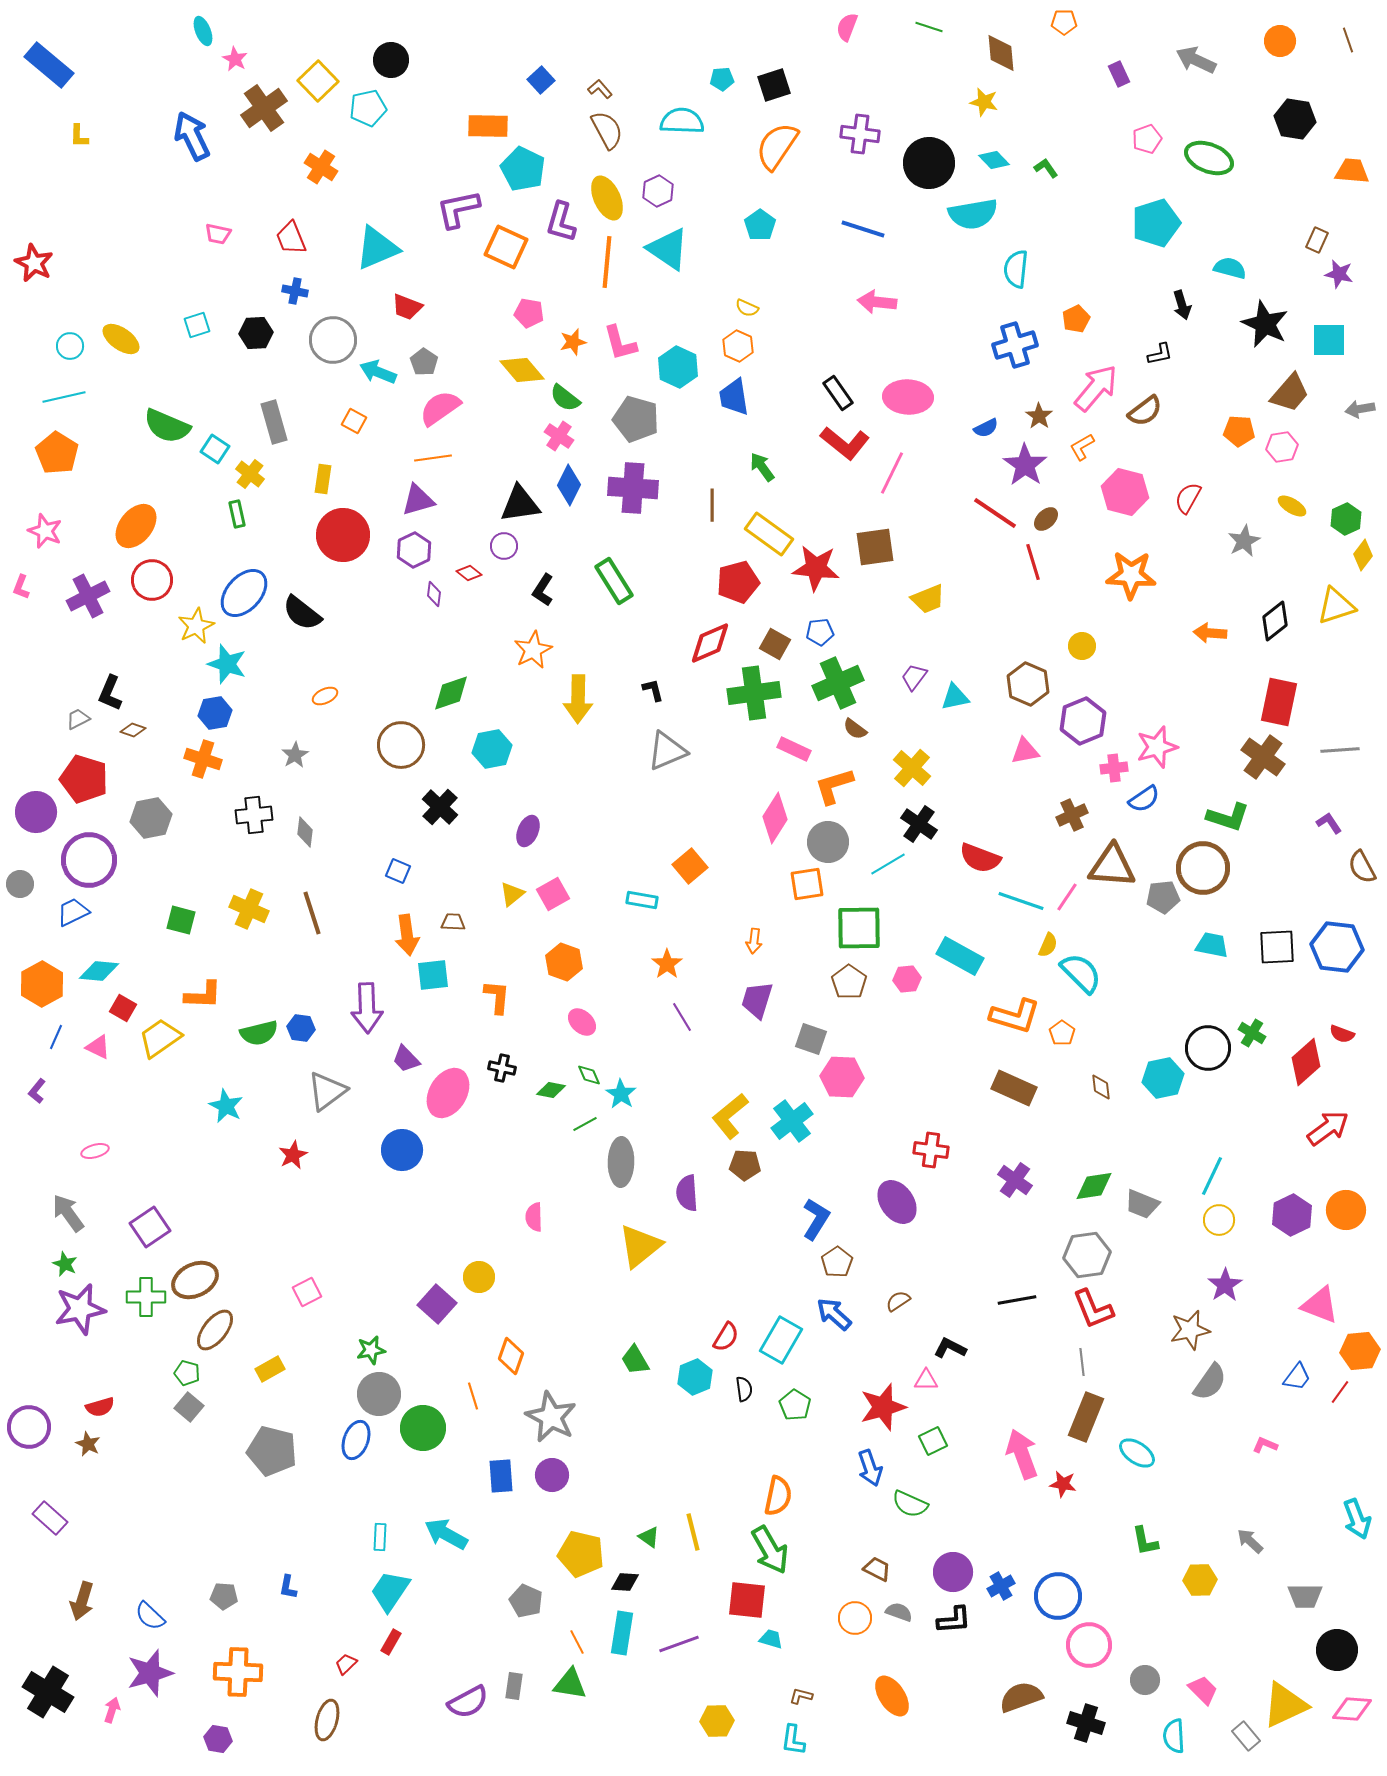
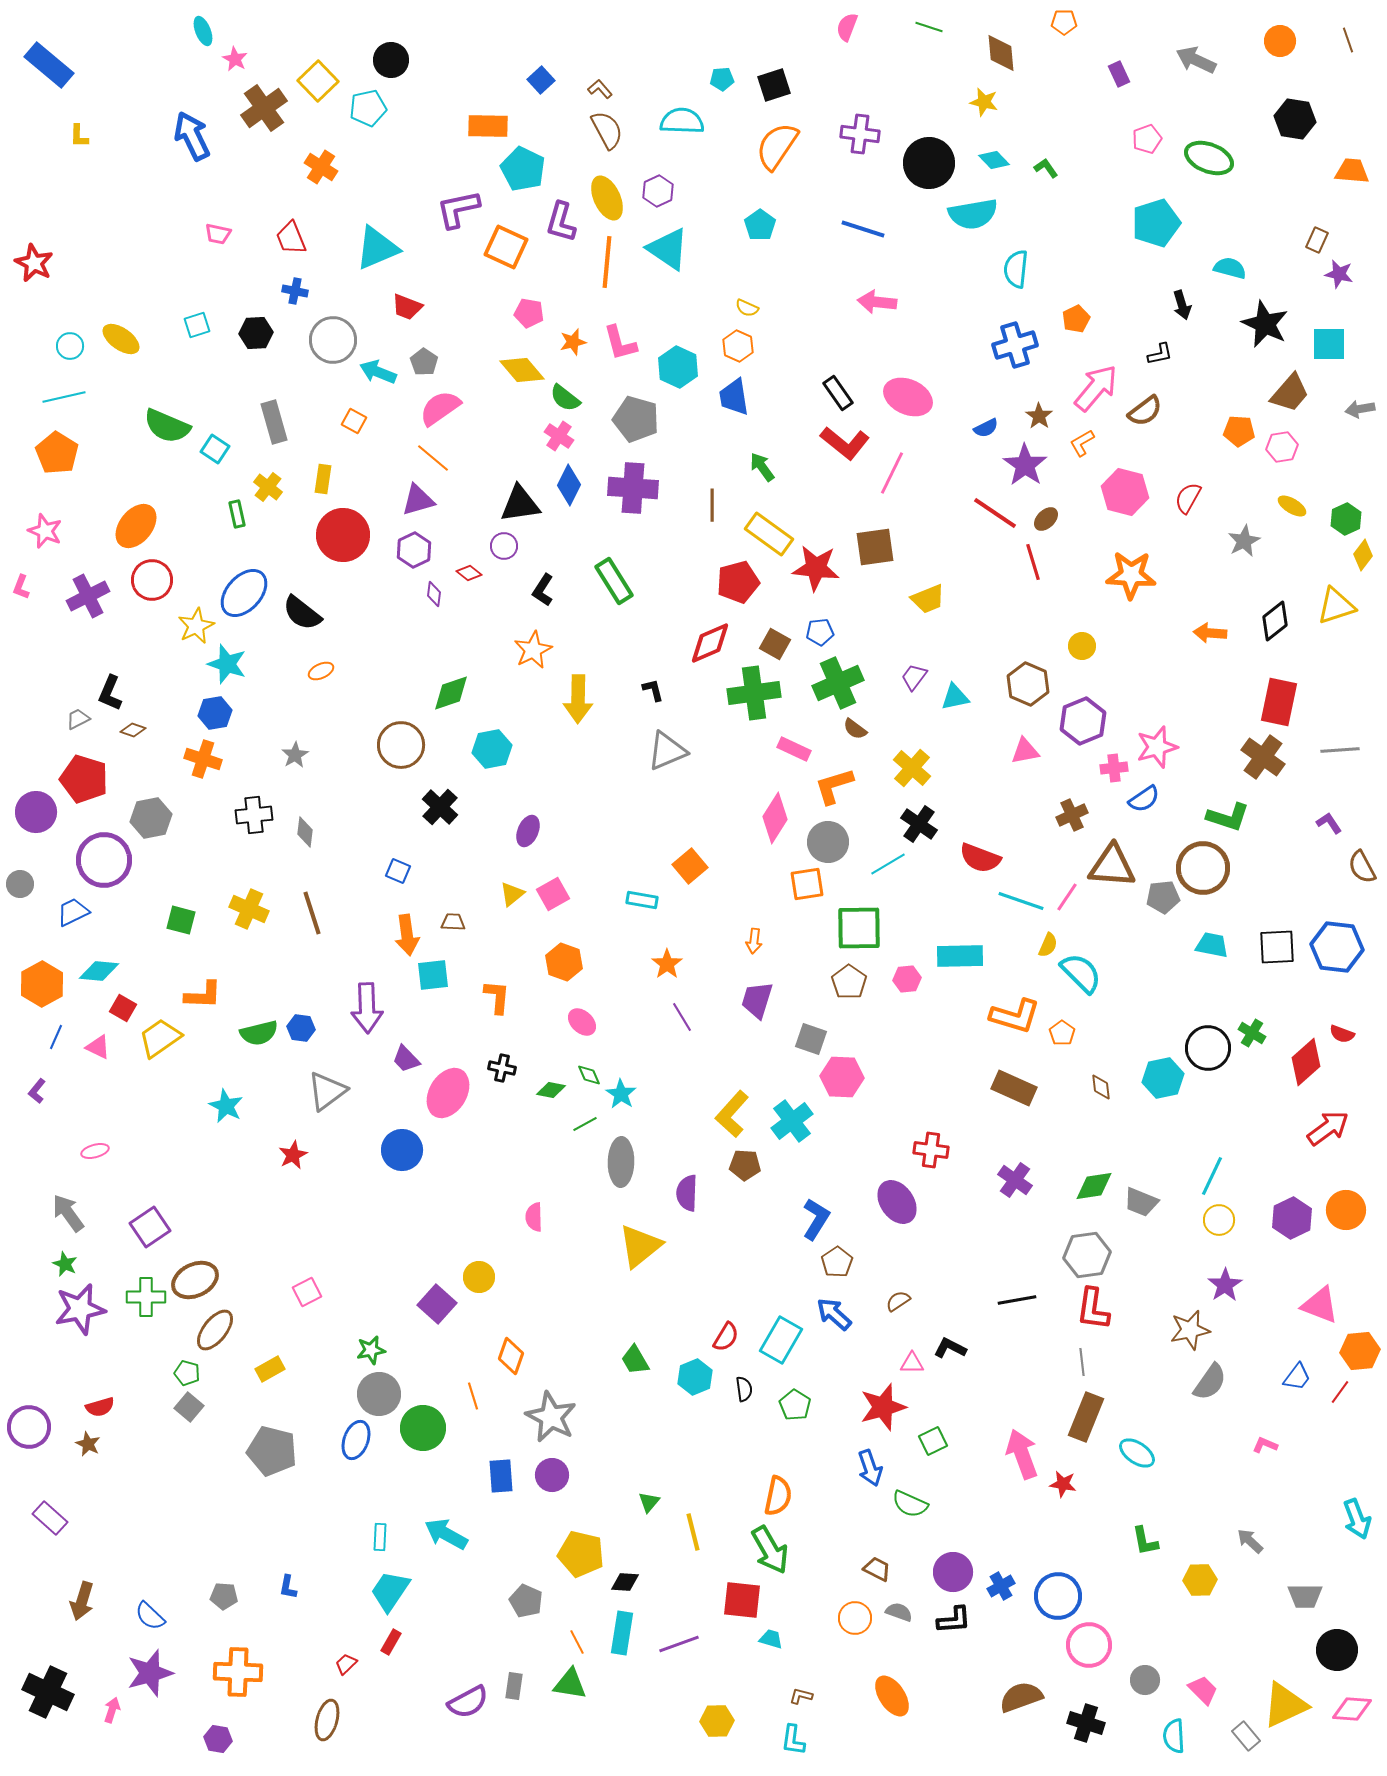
cyan square at (1329, 340): moved 4 px down
pink ellipse at (908, 397): rotated 21 degrees clockwise
orange L-shape at (1082, 447): moved 4 px up
orange line at (433, 458): rotated 48 degrees clockwise
yellow cross at (250, 474): moved 18 px right, 13 px down
orange ellipse at (325, 696): moved 4 px left, 25 px up
purple circle at (89, 860): moved 15 px right
cyan rectangle at (960, 956): rotated 30 degrees counterclockwise
yellow L-shape at (730, 1116): moved 2 px right, 2 px up; rotated 9 degrees counterclockwise
purple semicircle at (687, 1193): rotated 6 degrees clockwise
gray trapezoid at (1142, 1204): moved 1 px left, 2 px up
purple hexagon at (1292, 1215): moved 3 px down
red L-shape at (1093, 1309): rotated 30 degrees clockwise
pink triangle at (926, 1380): moved 14 px left, 17 px up
green triangle at (649, 1537): moved 35 px up; rotated 35 degrees clockwise
red square at (747, 1600): moved 5 px left
black cross at (48, 1692): rotated 6 degrees counterclockwise
